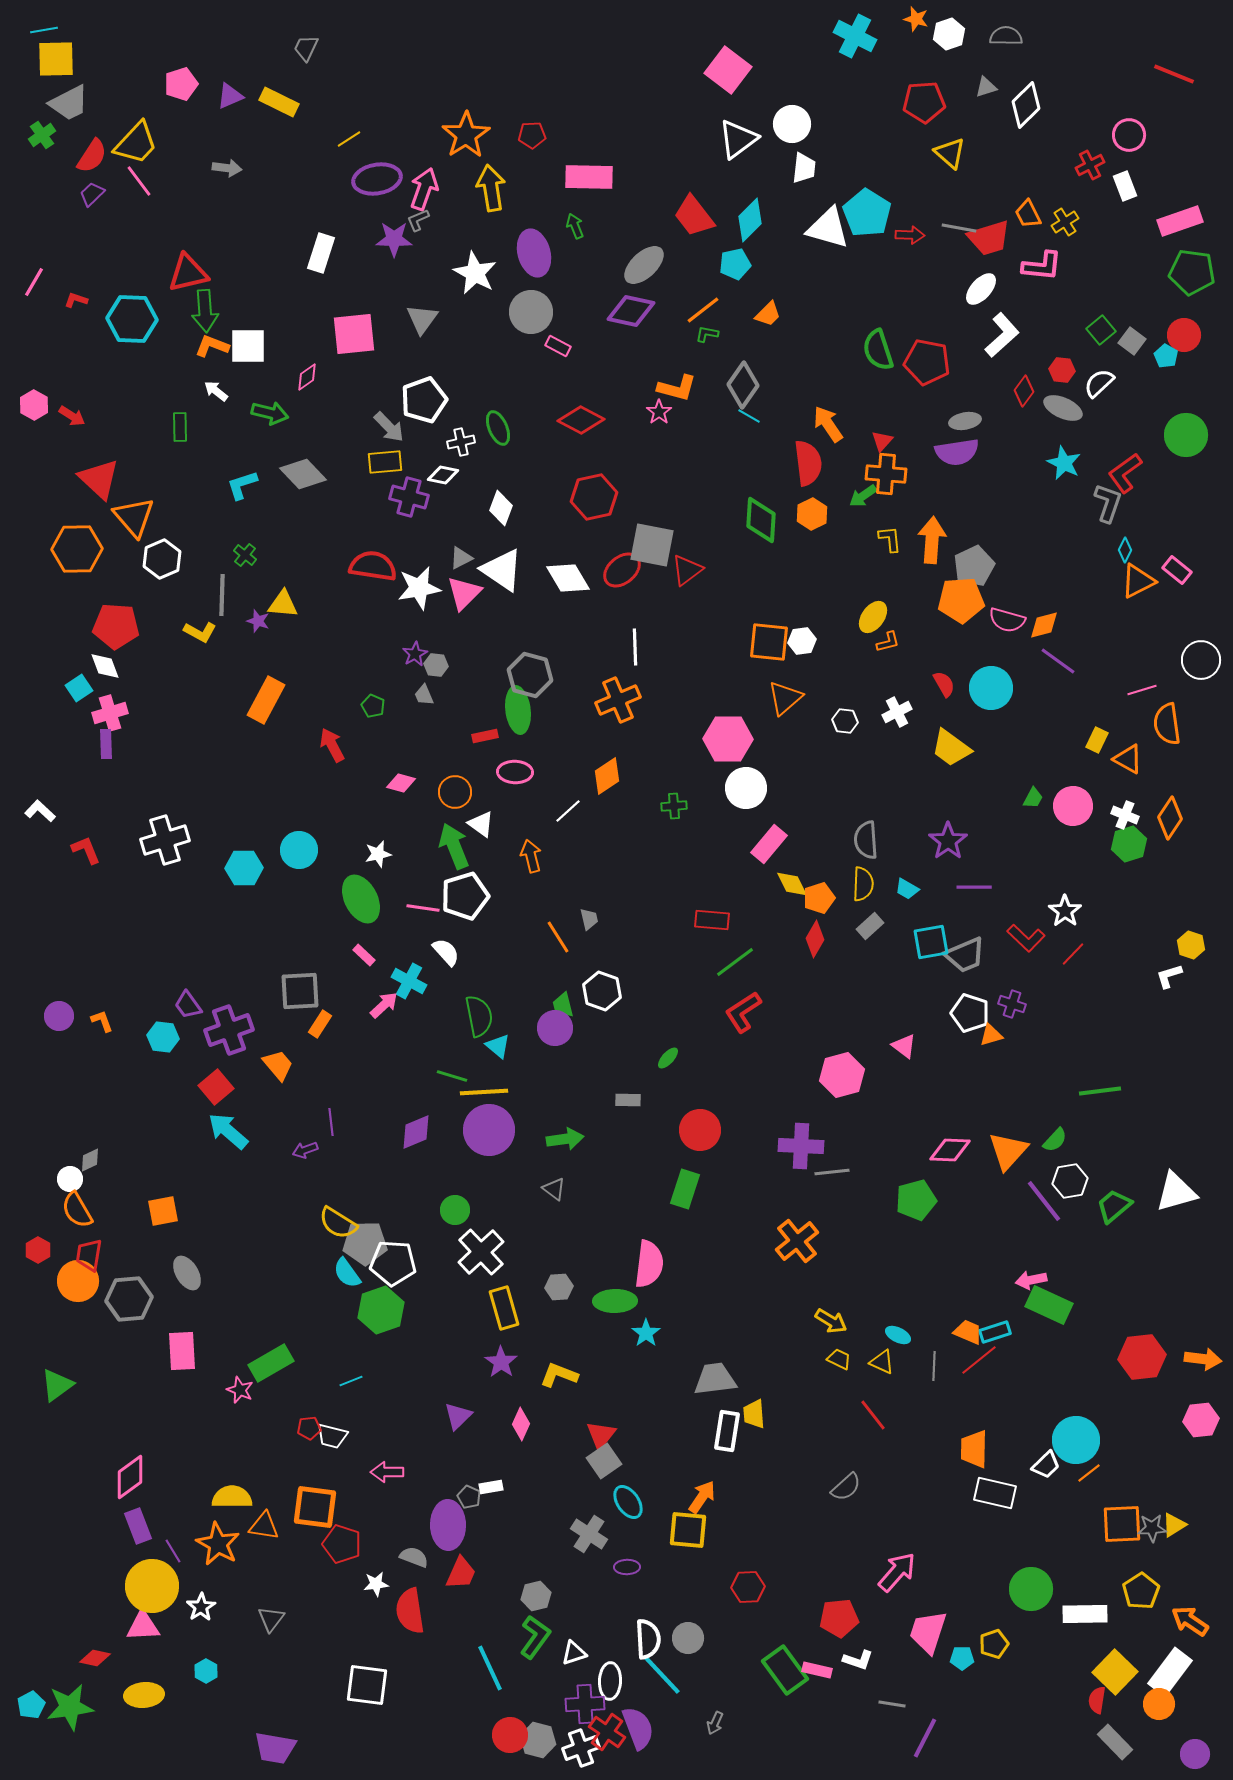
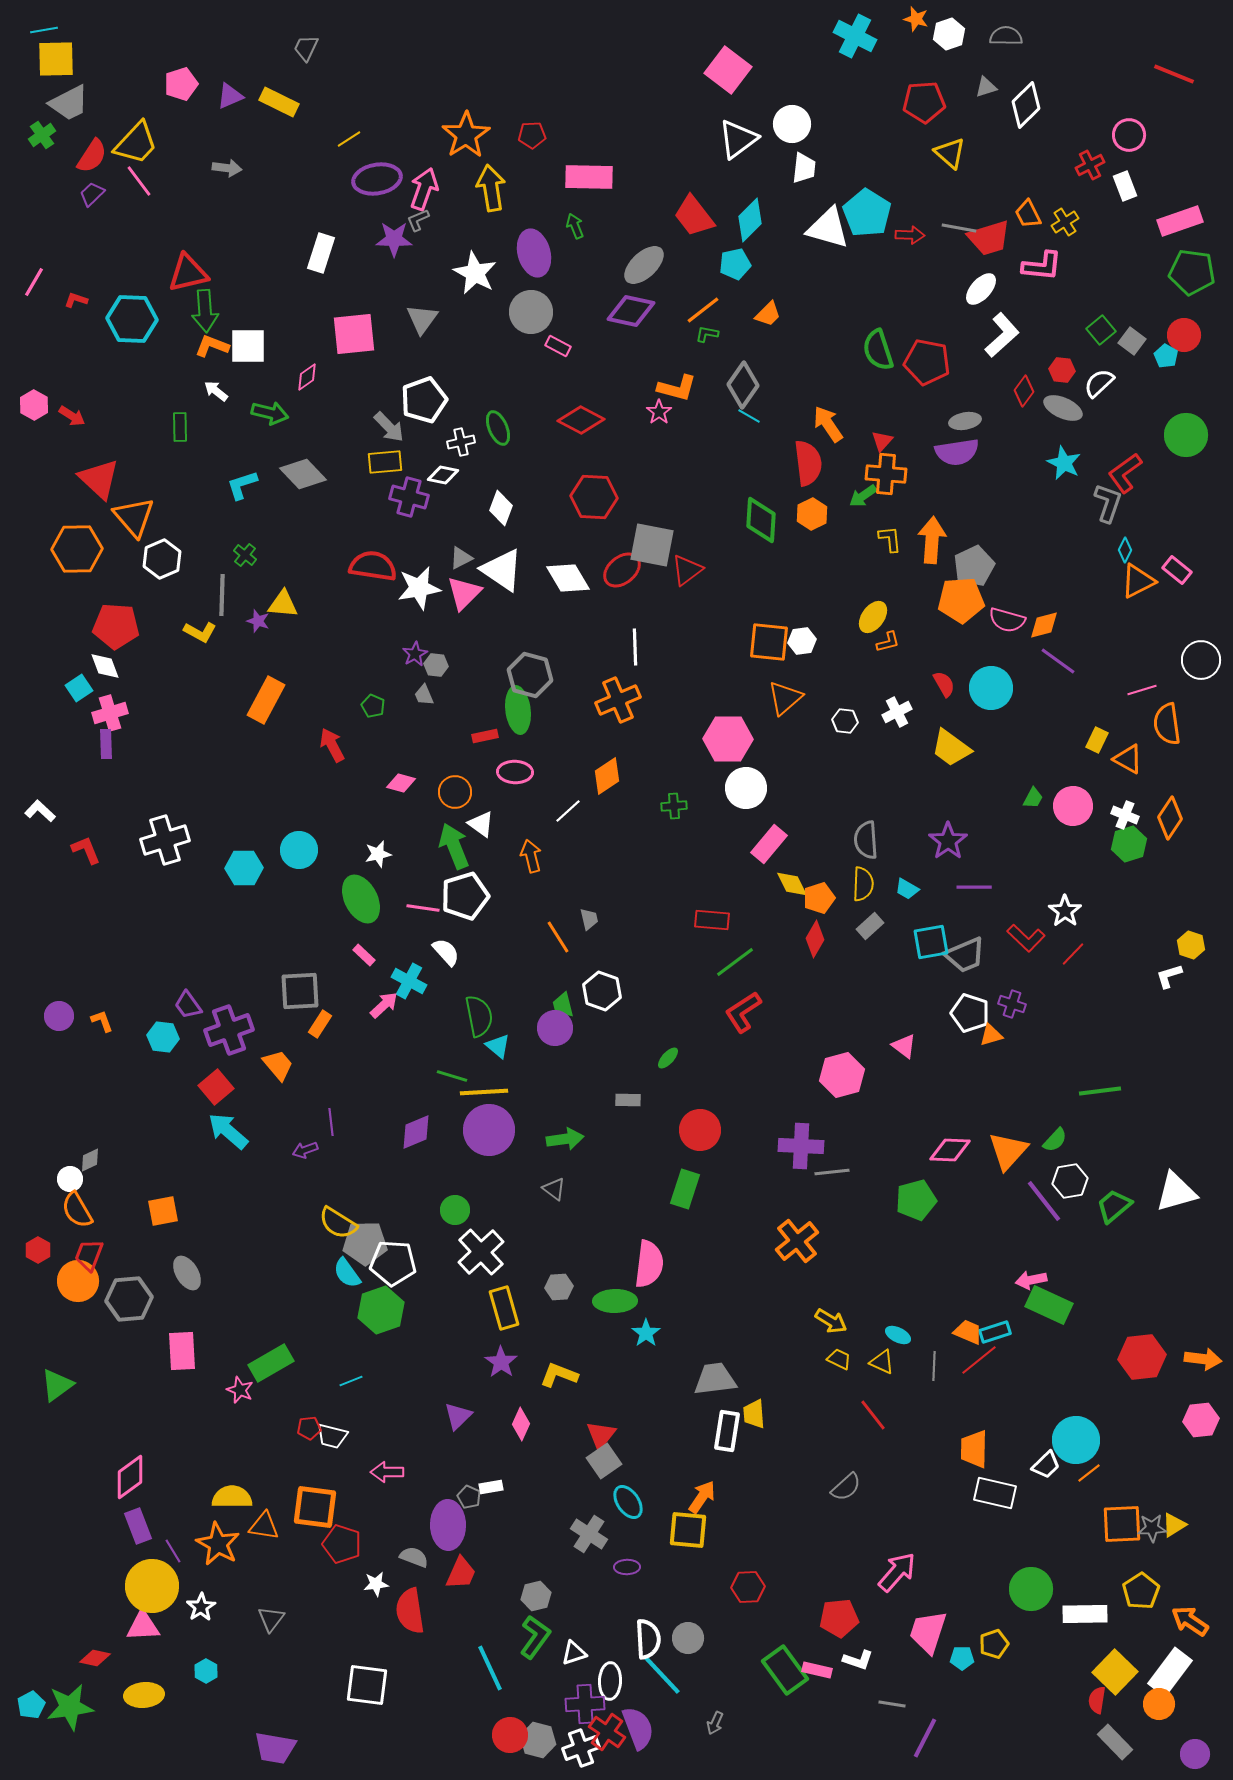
red hexagon at (594, 497): rotated 15 degrees clockwise
red trapezoid at (89, 1255): rotated 12 degrees clockwise
